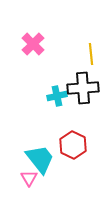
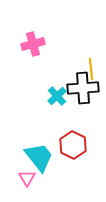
pink cross: rotated 30 degrees clockwise
yellow line: moved 15 px down
cyan cross: rotated 30 degrees counterclockwise
cyan trapezoid: moved 1 px left, 2 px up
pink triangle: moved 2 px left
